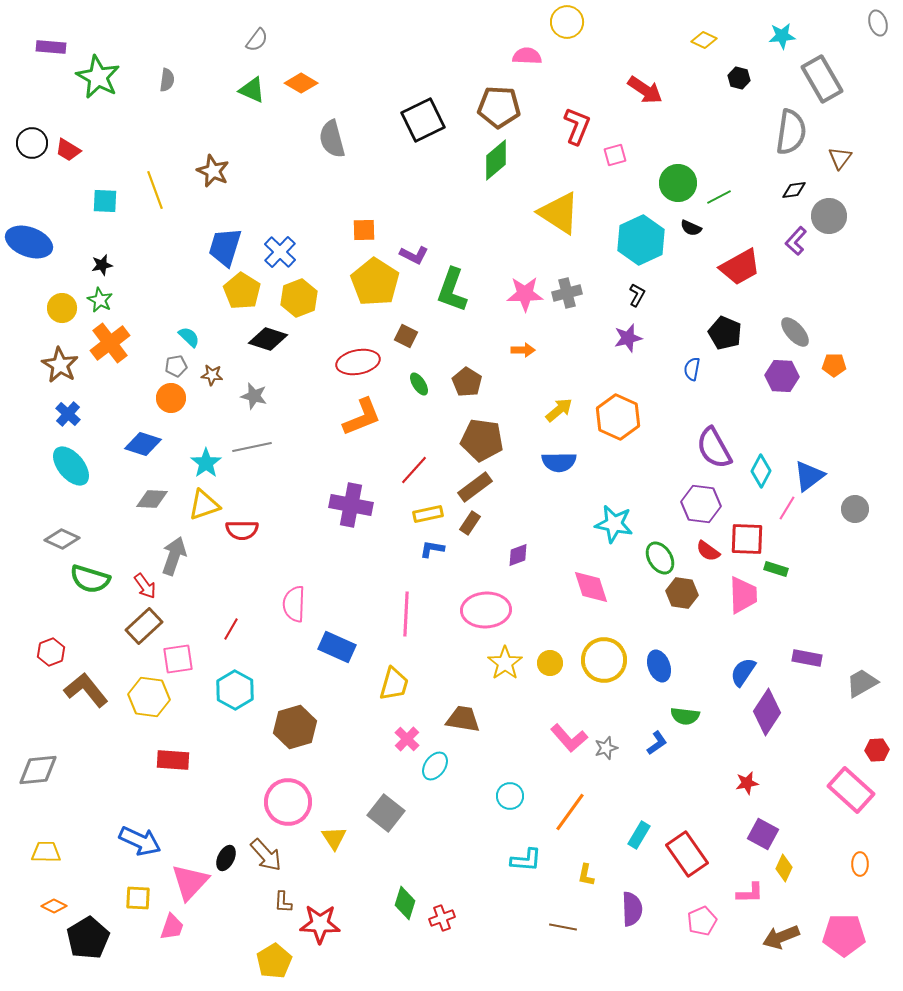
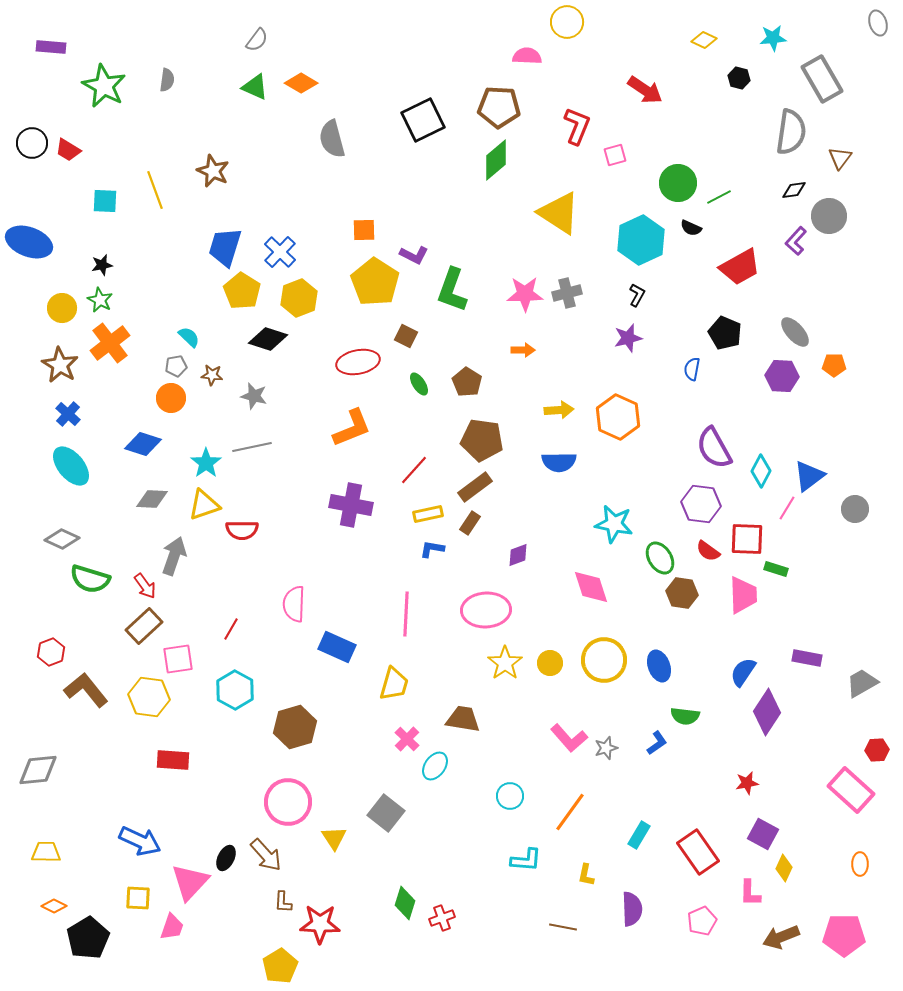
cyan star at (782, 36): moved 9 px left, 2 px down
green star at (98, 77): moved 6 px right, 9 px down
green triangle at (252, 90): moved 3 px right, 3 px up
yellow arrow at (559, 410): rotated 36 degrees clockwise
orange L-shape at (362, 417): moved 10 px left, 11 px down
red rectangle at (687, 854): moved 11 px right, 2 px up
pink L-shape at (750, 893): rotated 92 degrees clockwise
yellow pentagon at (274, 961): moved 6 px right, 5 px down
